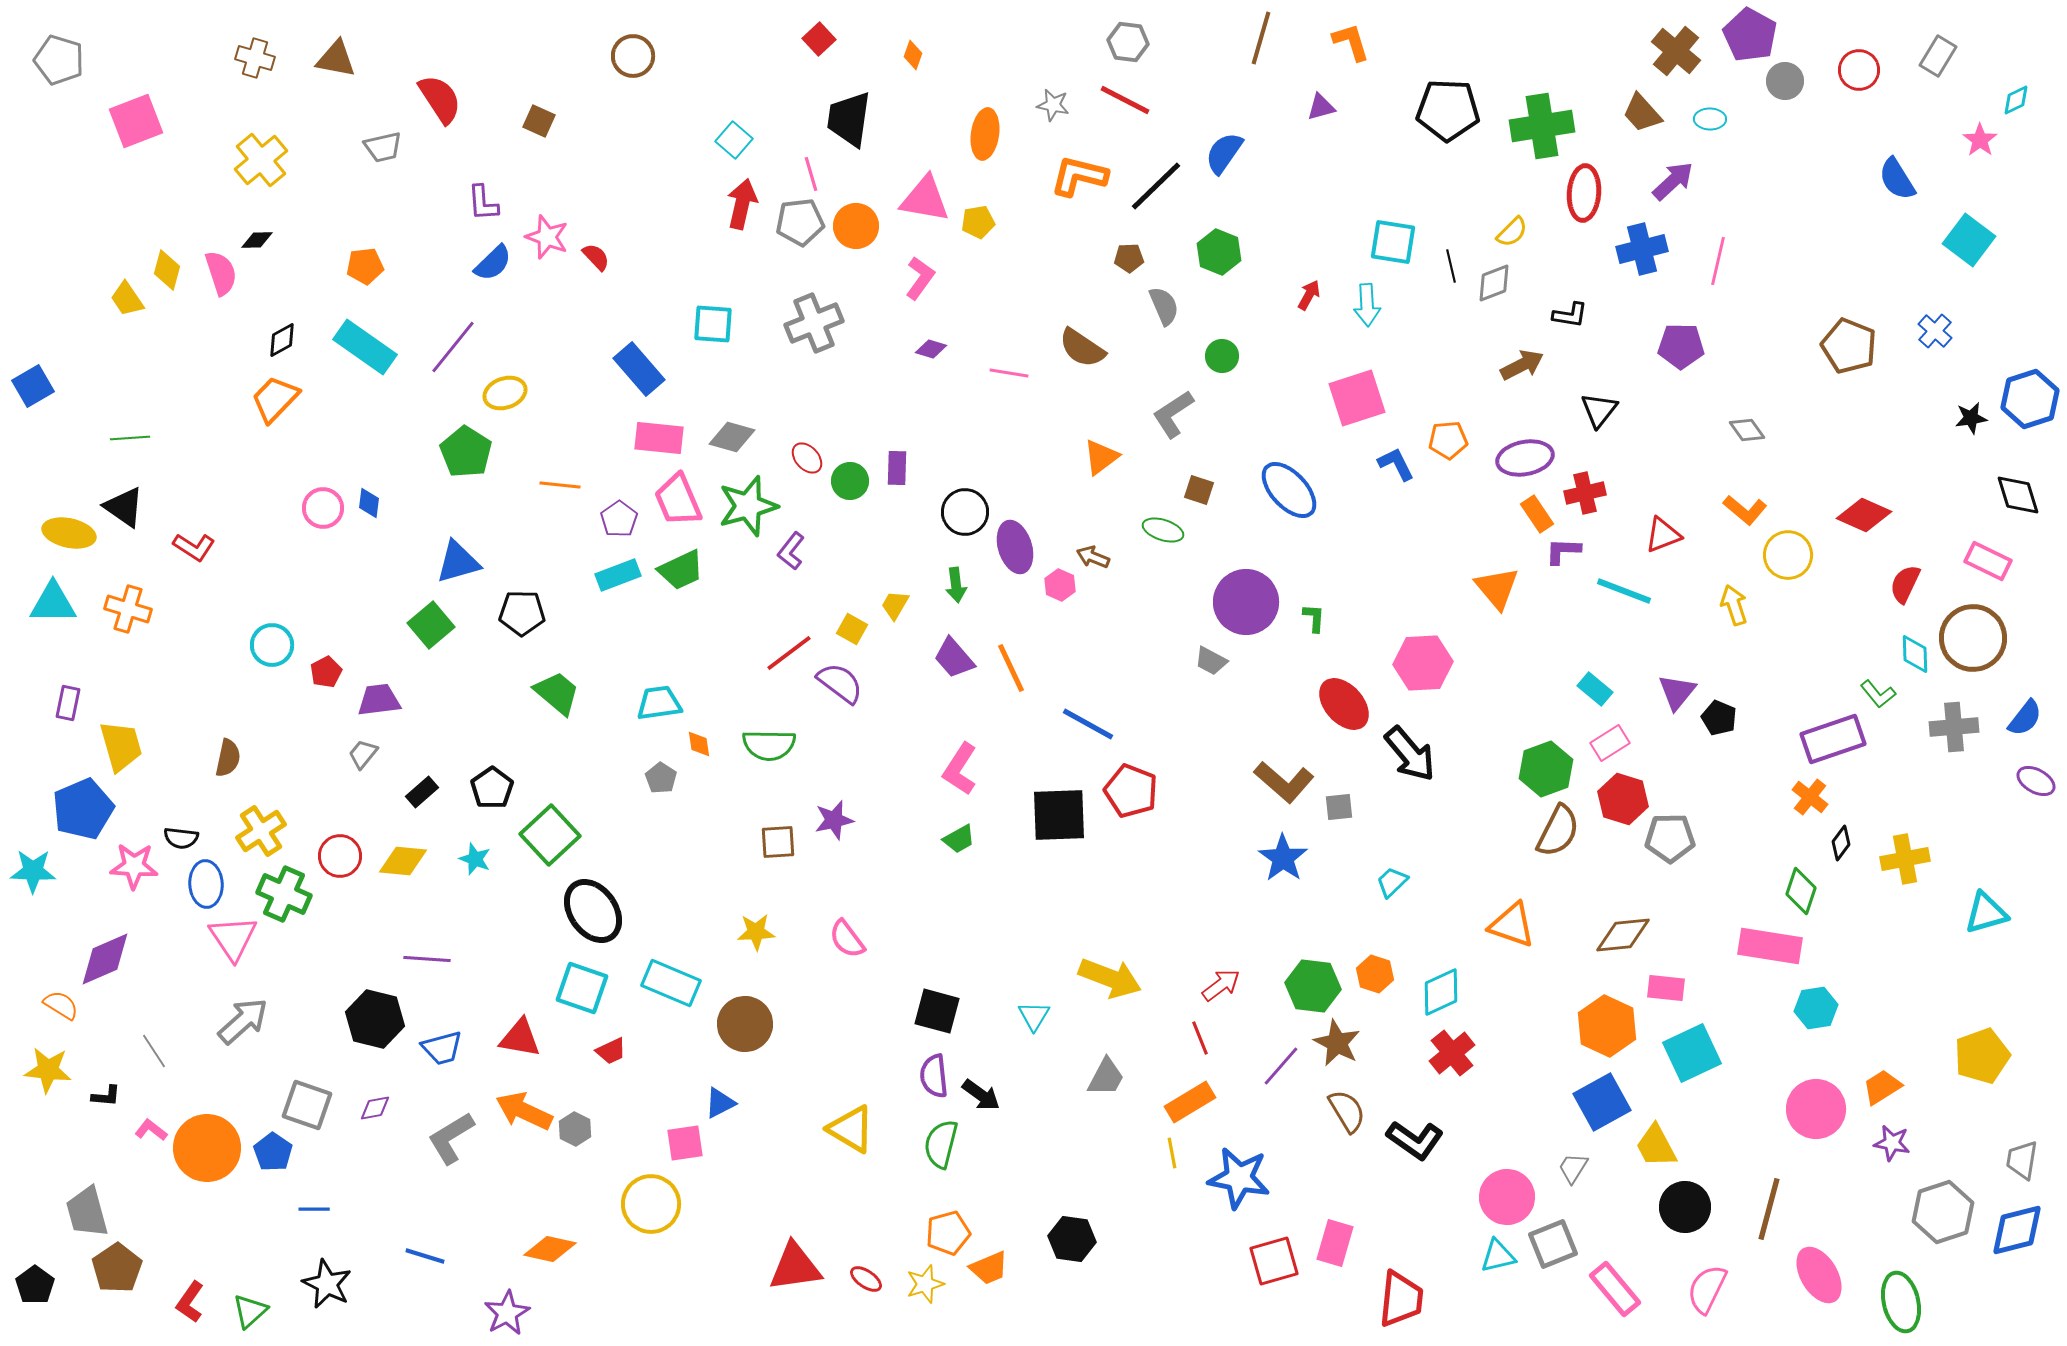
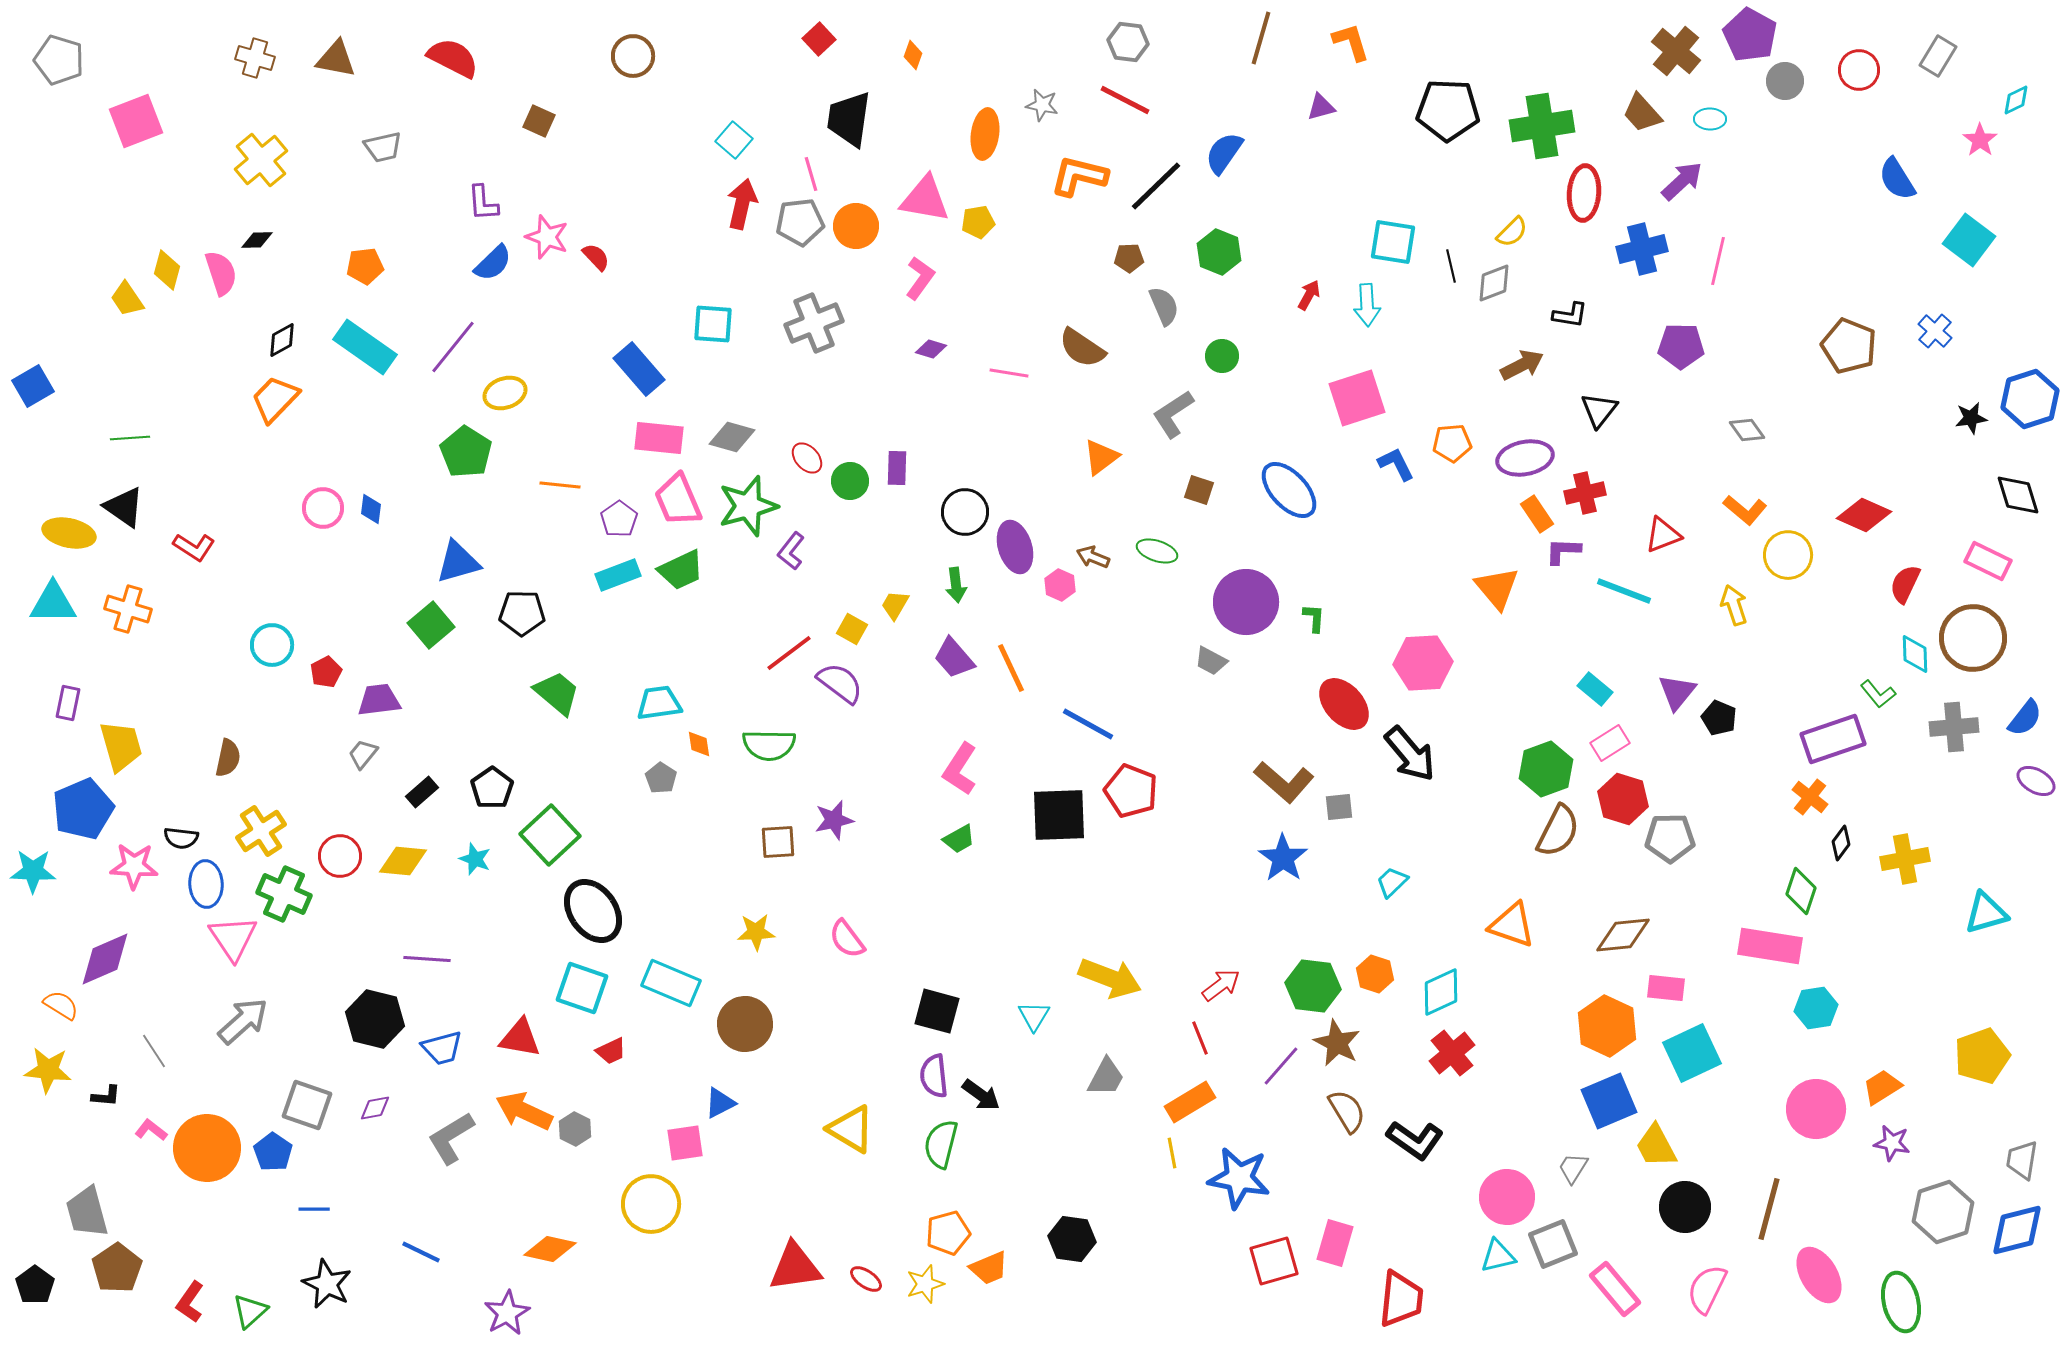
red semicircle at (440, 99): moved 13 px right, 41 px up; rotated 30 degrees counterclockwise
gray star at (1053, 105): moved 11 px left
purple arrow at (1673, 181): moved 9 px right
orange pentagon at (1448, 440): moved 4 px right, 3 px down
blue diamond at (369, 503): moved 2 px right, 6 px down
green ellipse at (1163, 530): moved 6 px left, 21 px down
blue square at (1602, 1102): moved 7 px right, 1 px up; rotated 6 degrees clockwise
blue line at (425, 1256): moved 4 px left, 4 px up; rotated 9 degrees clockwise
